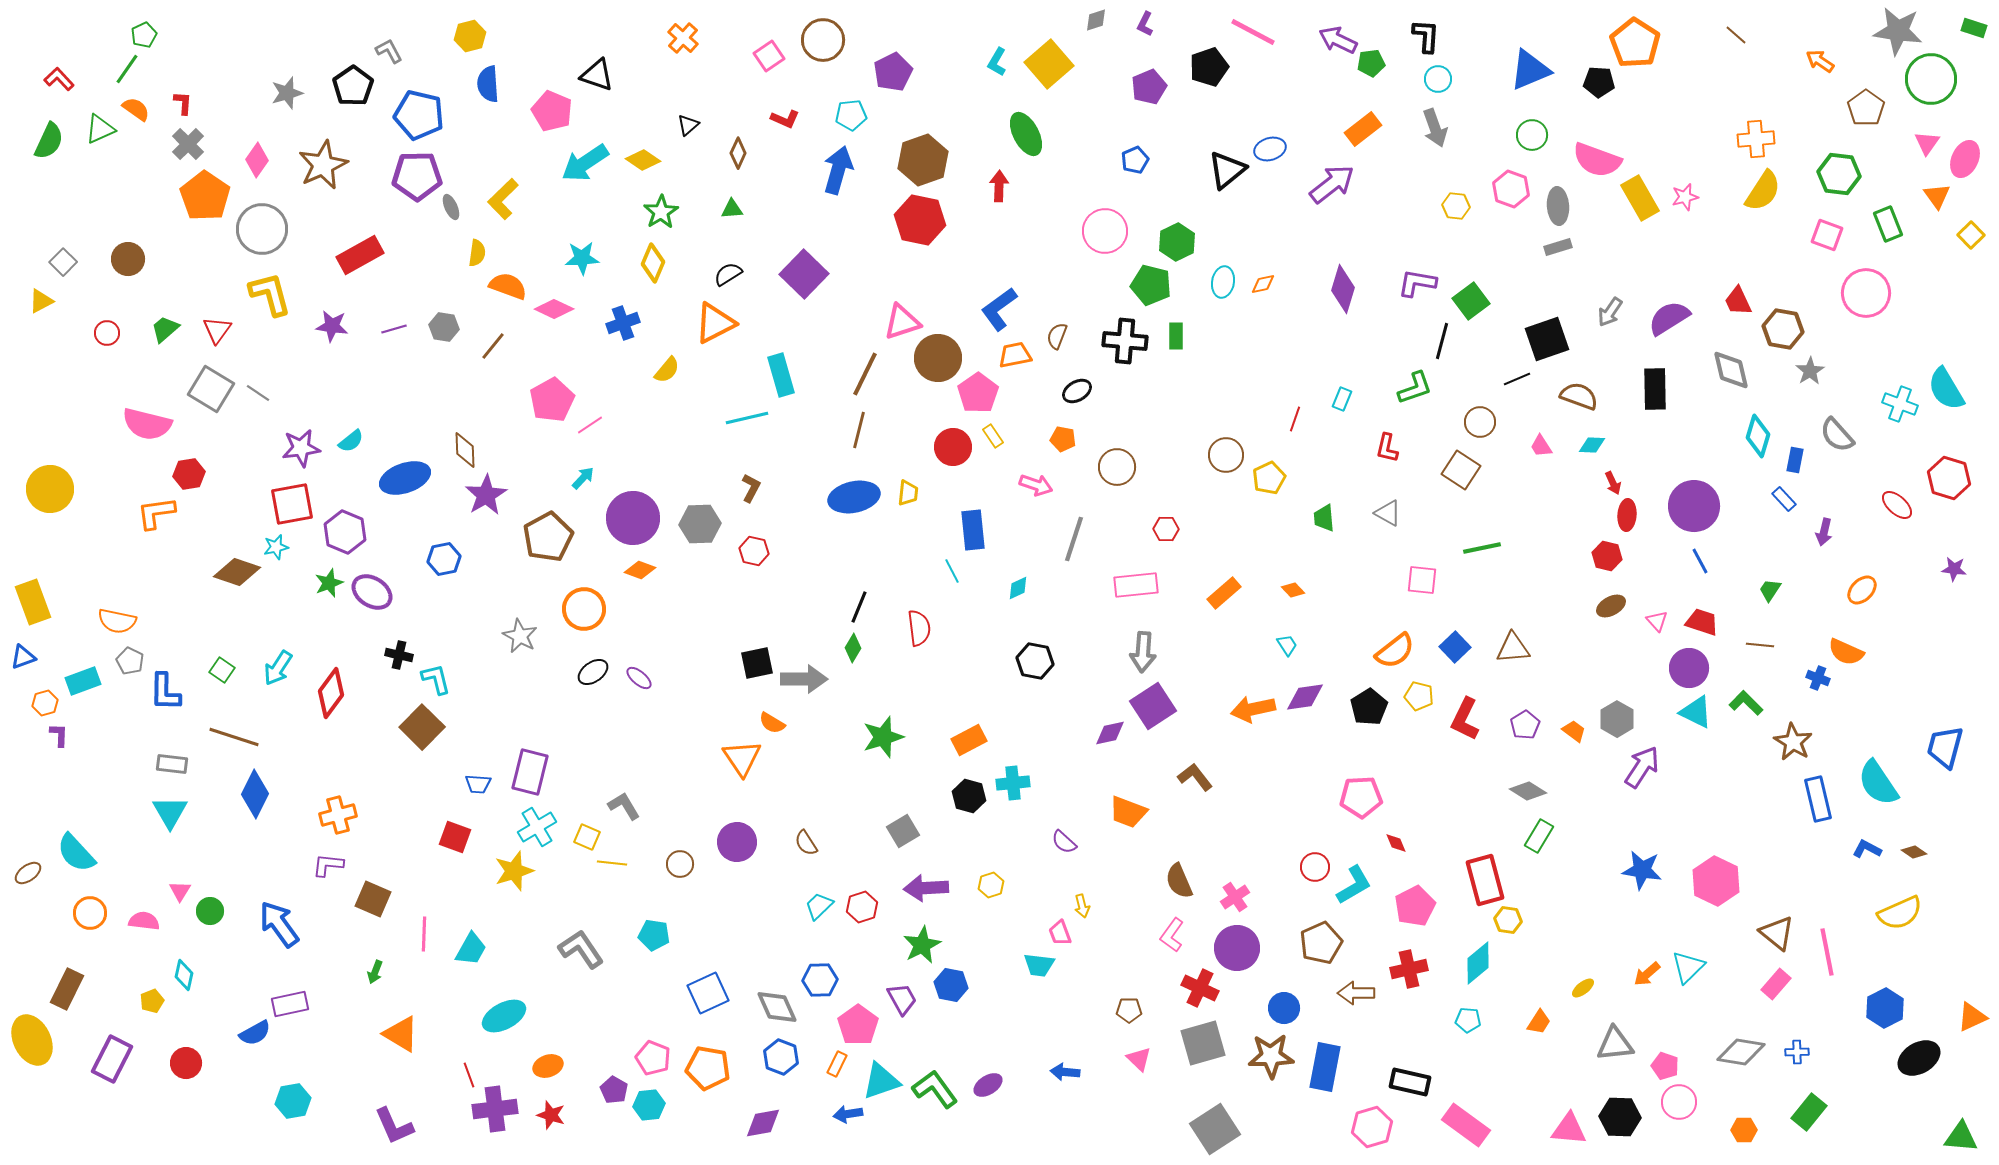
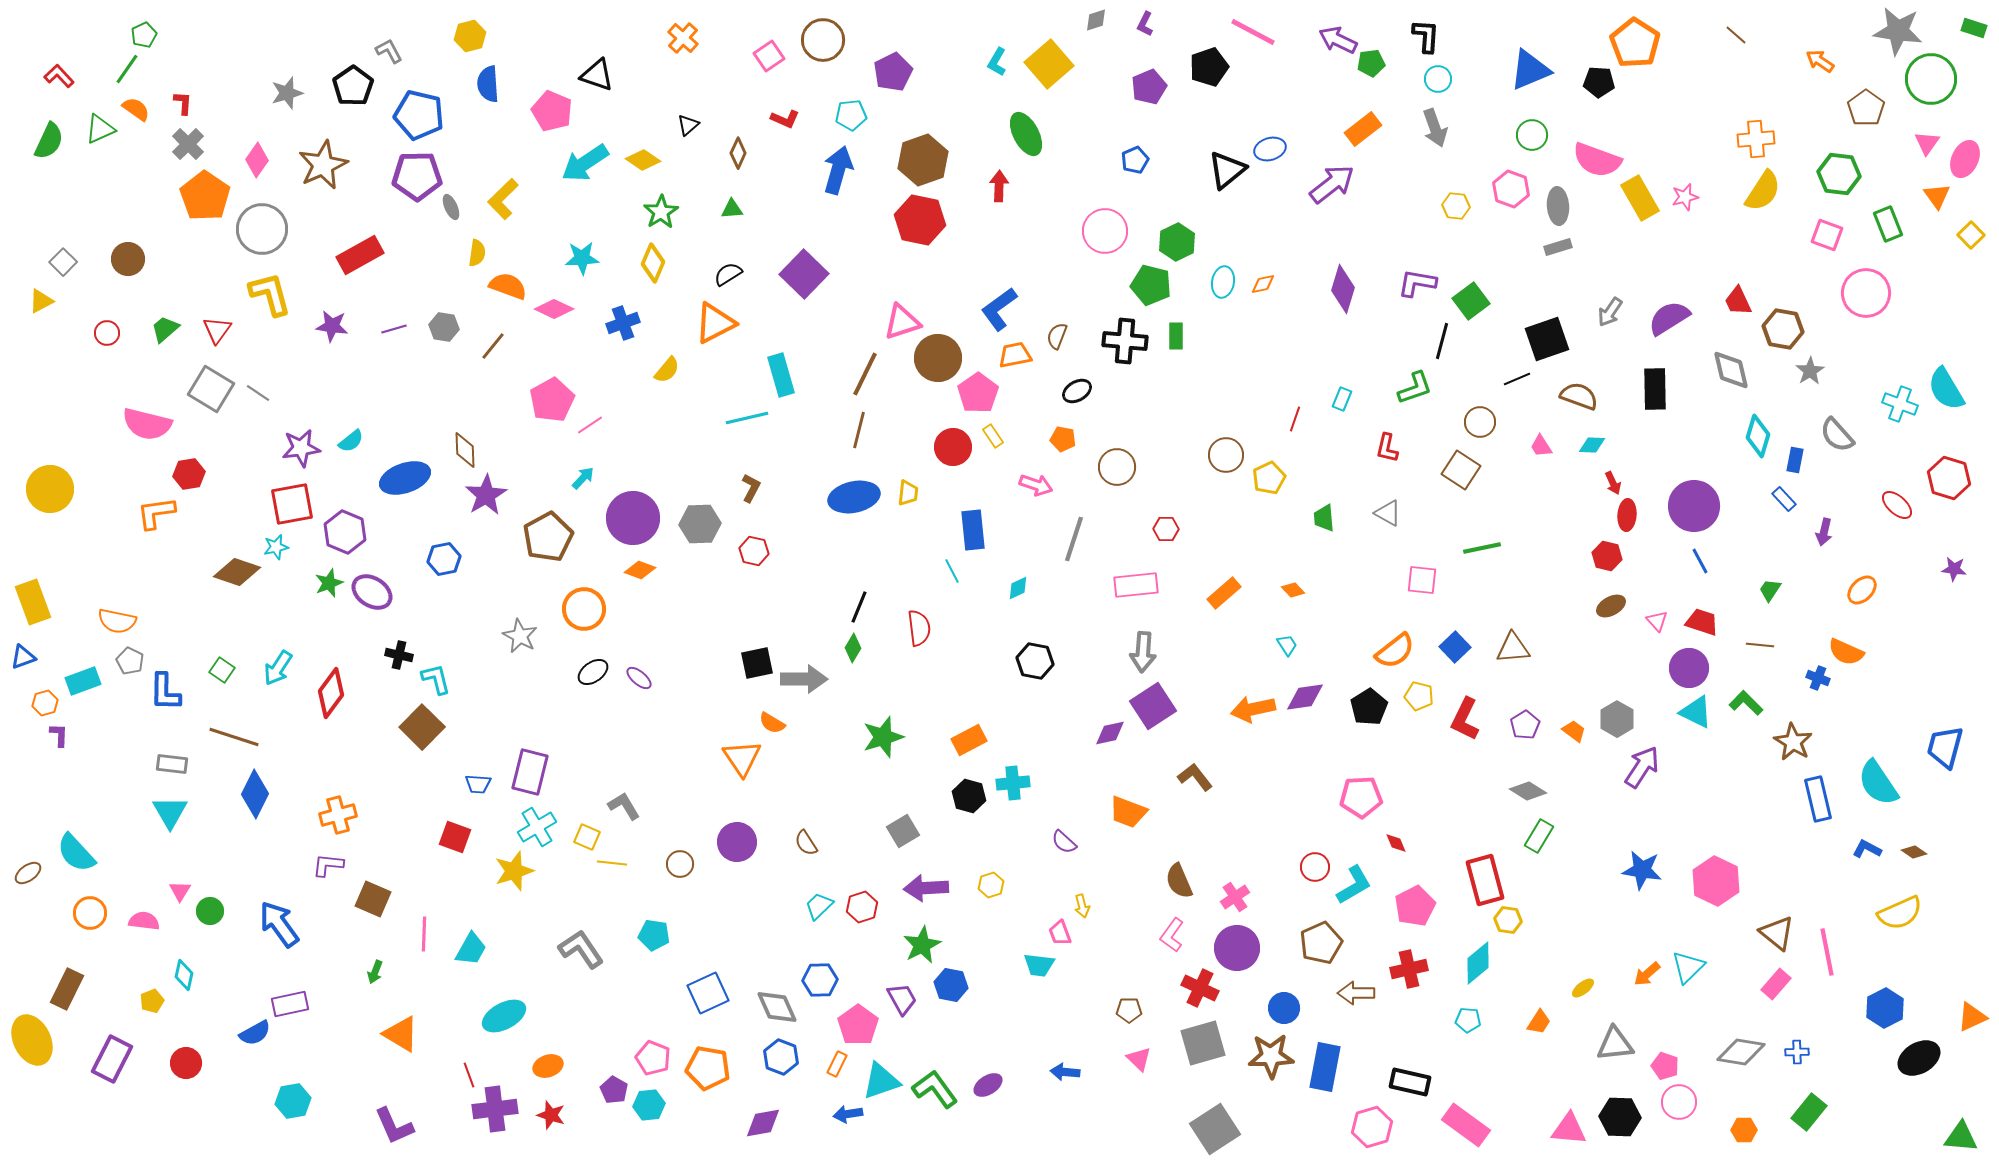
red L-shape at (59, 79): moved 3 px up
